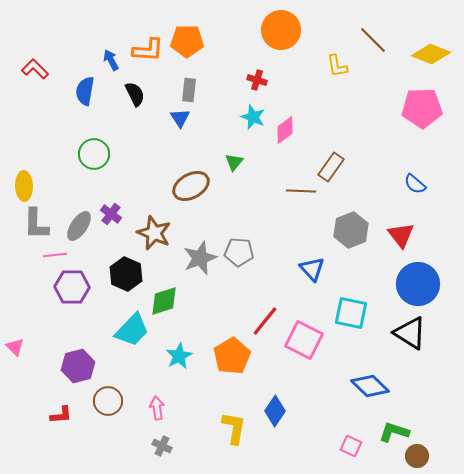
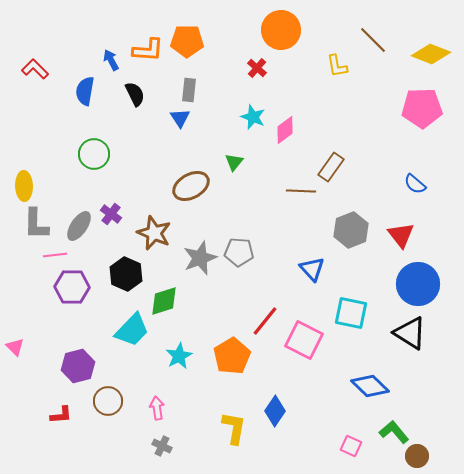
red cross at (257, 80): moved 12 px up; rotated 24 degrees clockwise
green L-shape at (394, 432): rotated 32 degrees clockwise
